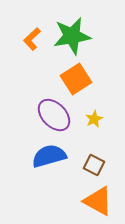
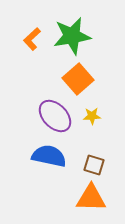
orange square: moved 2 px right; rotated 8 degrees counterclockwise
purple ellipse: moved 1 px right, 1 px down
yellow star: moved 2 px left, 3 px up; rotated 24 degrees clockwise
blue semicircle: rotated 28 degrees clockwise
brown square: rotated 10 degrees counterclockwise
orange triangle: moved 7 px left, 3 px up; rotated 28 degrees counterclockwise
